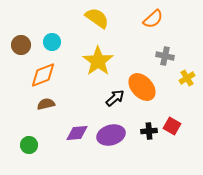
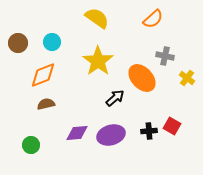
brown circle: moved 3 px left, 2 px up
yellow cross: rotated 21 degrees counterclockwise
orange ellipse: moved 9 px up
green circle: moved 2 px right
